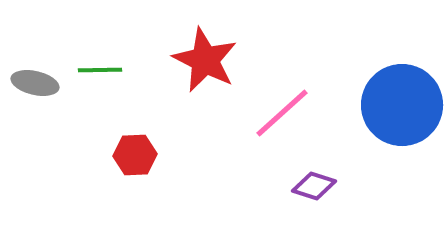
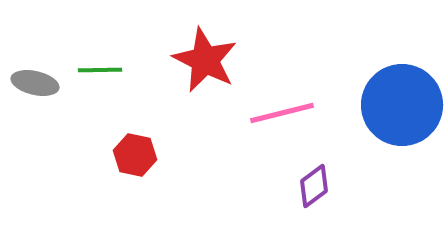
pink line: rotated 28 degrees clockwise
red hexagon: rotated 15 degrees clockwise
purple diamond: rotated 54 degrees counterclockwise
